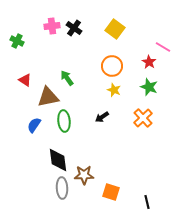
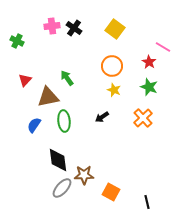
red triangle: rotated 40 degrees clockwise
gray ellipse: rotated 45 degrees clockwise
orange square: rotated 12 degrees clockwise
